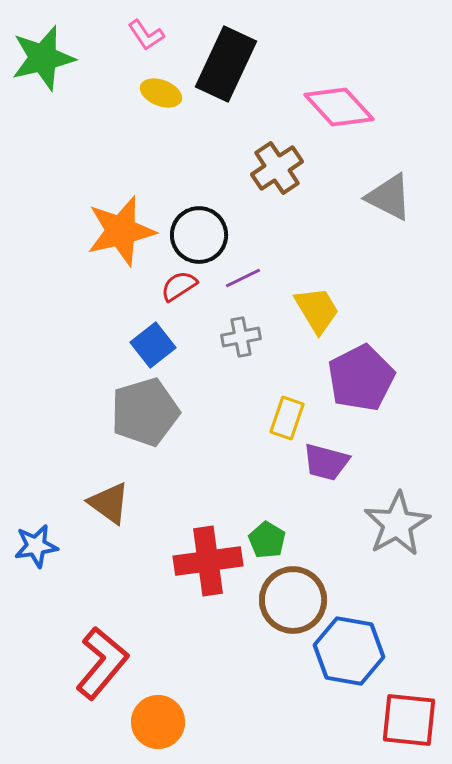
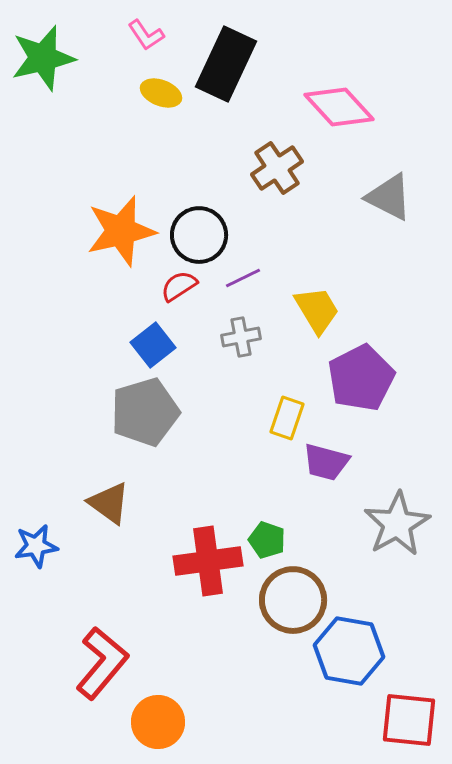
green pentagon: rotated 12 degrees counterclockwise
